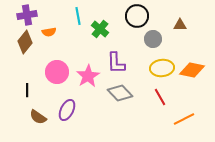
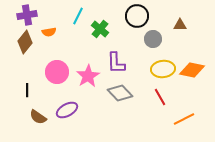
cyan line: rotated 36 degrees clockwise
yellow ellipse: moved 1 px right, 1 px down
purple ellipse: rotated 35 degrees clockwise
